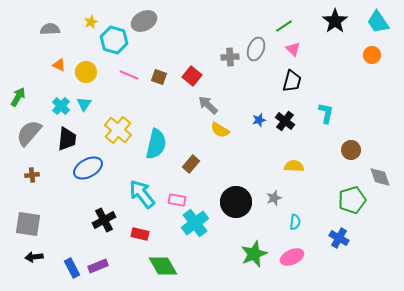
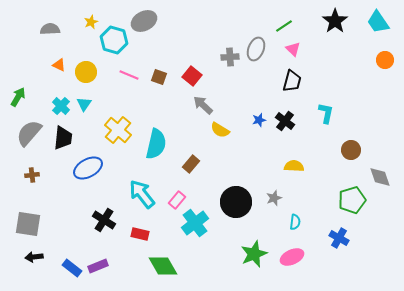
orange circle at (372, 55): moved 13 px right, 5 px down
gray arrow at (208, 105): moved 5 px left
black trapezoid at (67, 139): moved 4 px left, 1 px up
pink rectangle at (177, 200): rotated 60 degrees counterclockwise
black cross at (104, 220): rotated 30 degrees counterclockwise
blue rectangle at (72, 268): rotated 24 degrees counterclockwise
